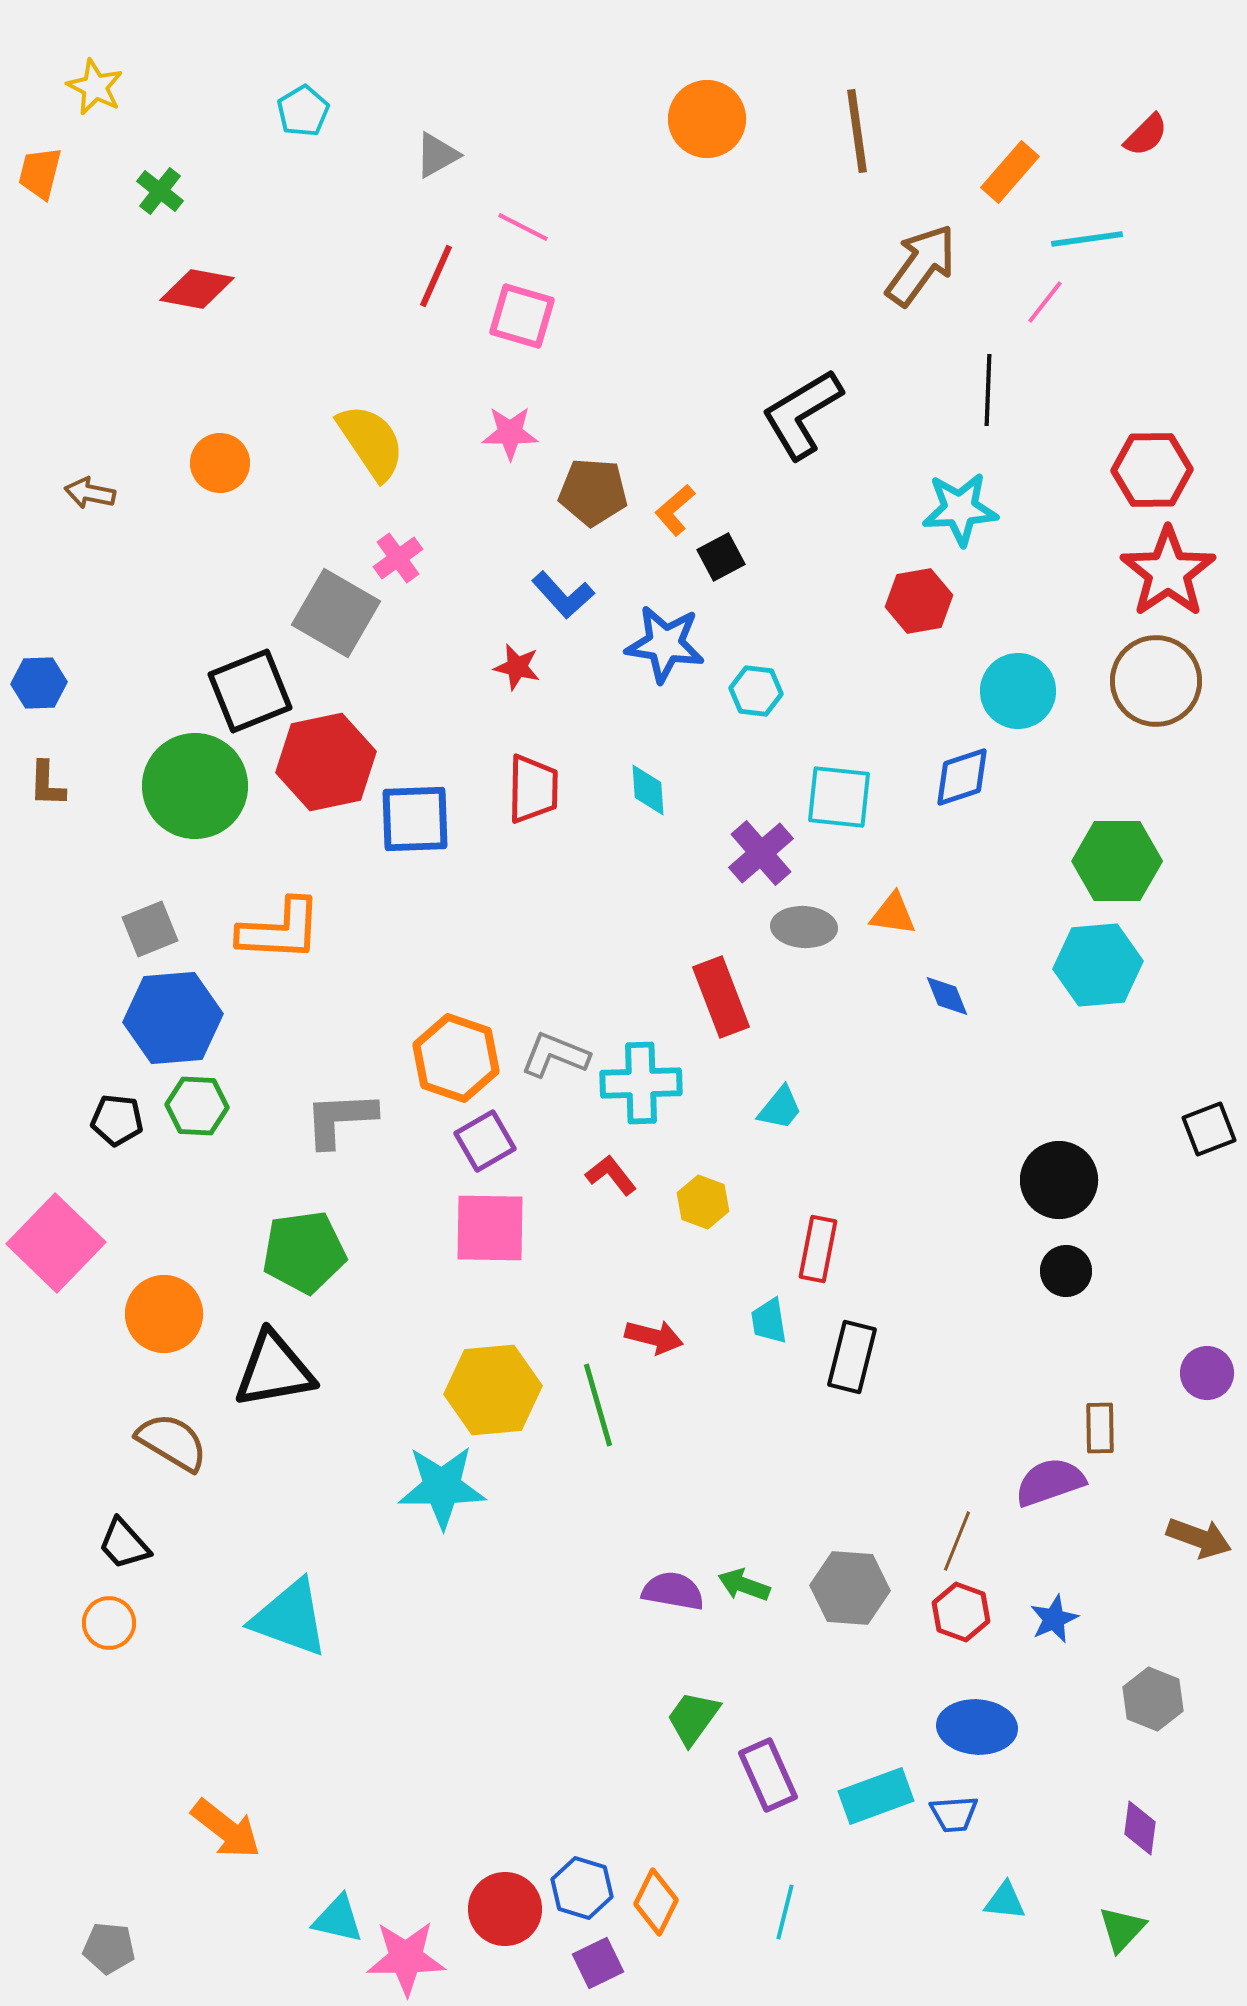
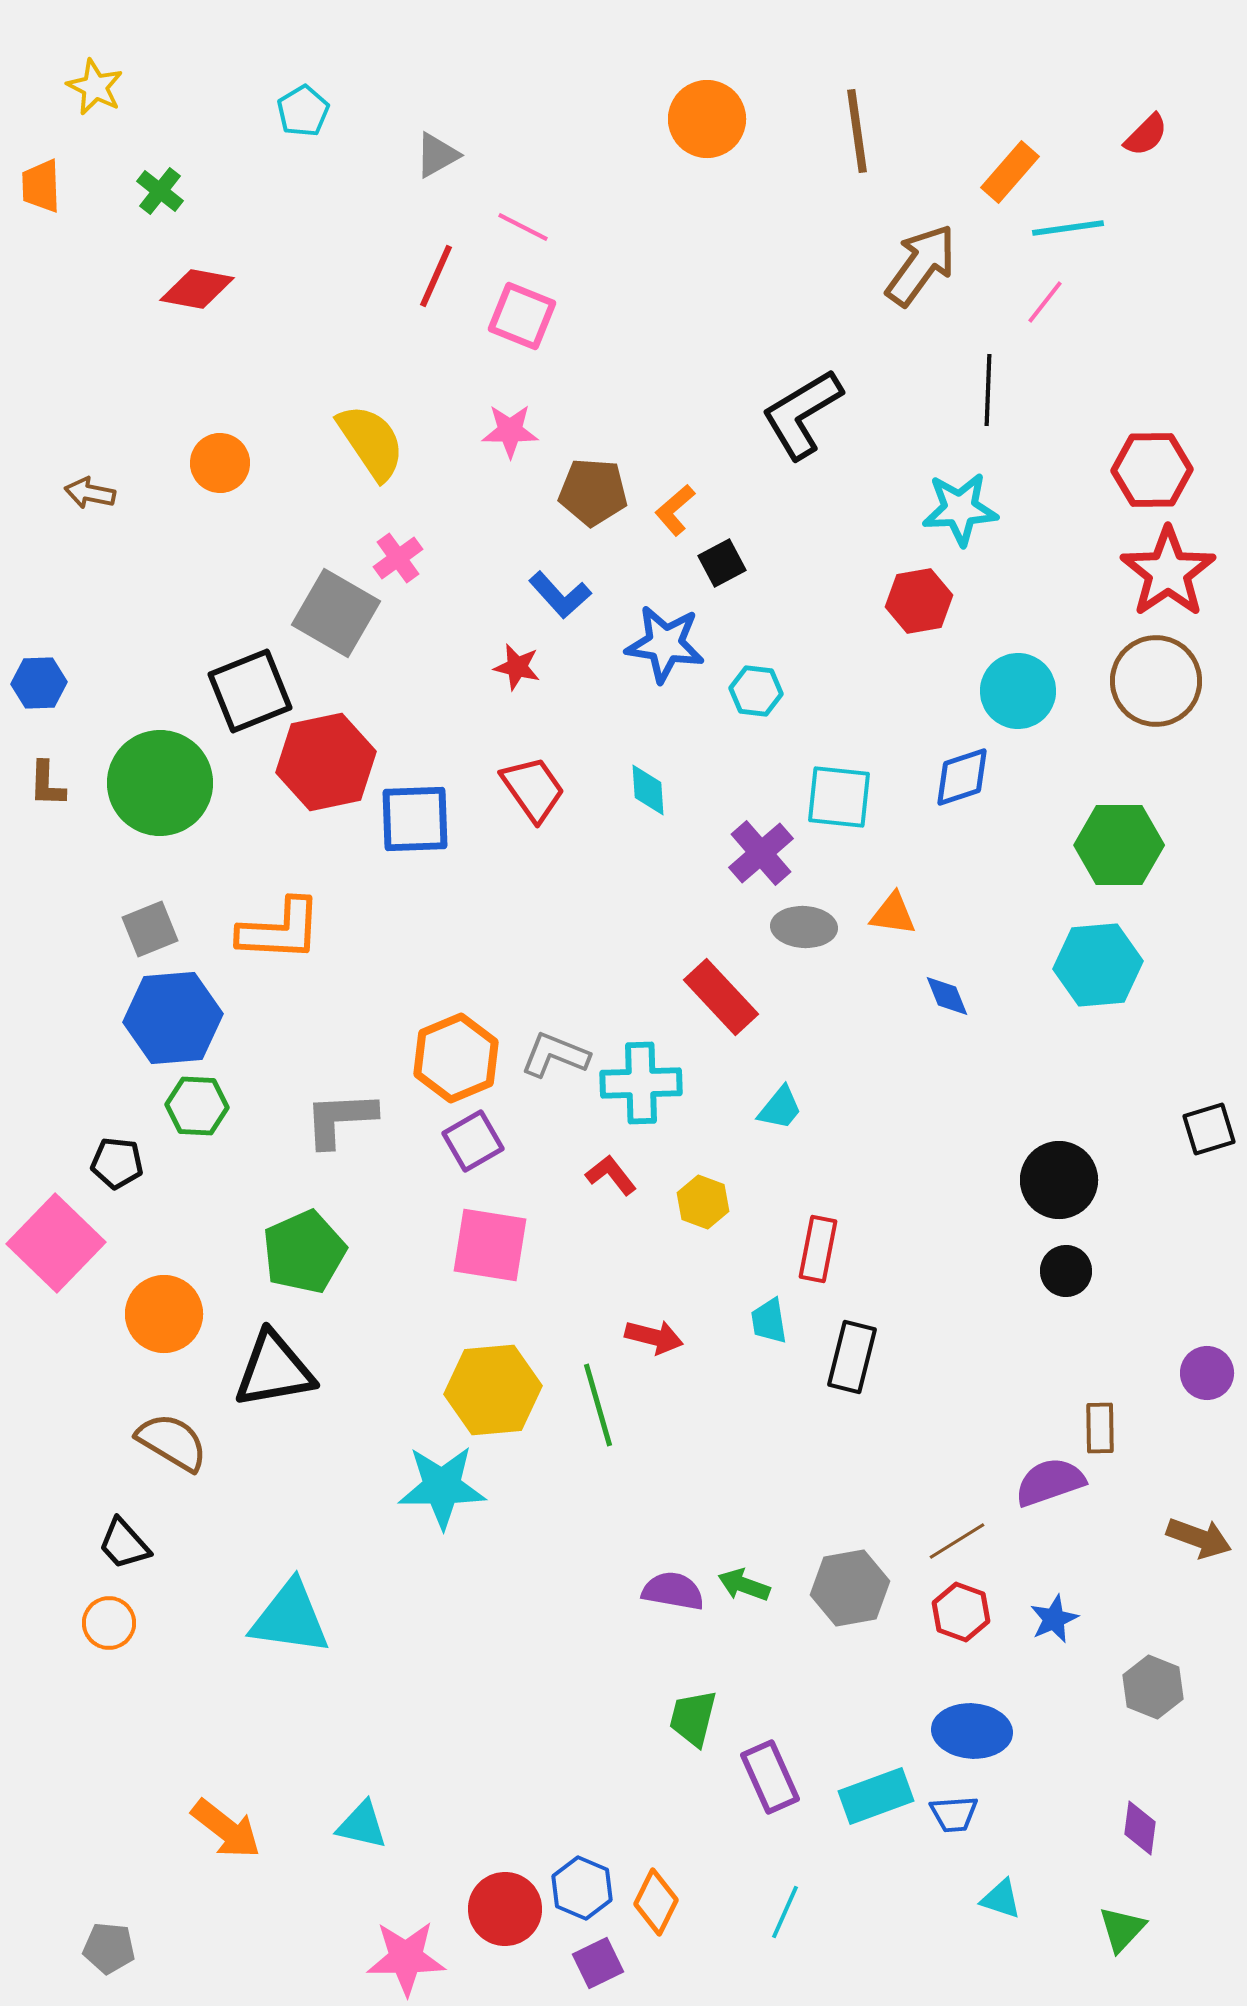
orange trapezoid at (40, 173): moved 1 px right, 13 px down; rotated 16 degrees counterclockwise
cyan line at (1087, 239): moved 19 px left, 11 px up
pink square at (522, 316): rotated 6 degrees clockwise
pink star at (510, 433): moved 2 px up
black square at (721, 557): moved 1 px right, 6 px down
blue L-shape at (563, 595): moved 3 px left
green circle at (195, 786): moved 35 px left, 3 px up
red trapezoid at (533, 789): rotated 36 degrees counterclockwise
green hexagon at (1117, 861): moved 2 px right, 16 px up
red rectangle at (721, 997): rotated 22 degrees counterclockwise
orange hexagon at (456, 1058): rotated 18 degrees clockwise
black pentagon at (117, 1120): moved 43 px down
black square at (1209, 1129): rotated 4 degrees clockwise
purple square at (485, 1141): moved 12 px left
pink square at (490, 1228): moved 17 px down; rotated 8 degrees clockwise
green pentagon at (304, 1252): rotated 16 degrees counterclockwise
brown line at (957, 1541): rotated 36 degrees clockwise
gray hexagon at (850, 1588): rotated 14 degrees counterclockwise
cyan triangle at (290, 1618): rotated 12 degrees counterclockwise
gray hexagon at (1153, 1699): moved 12 px up
green trapezoid at (693, 1718): rotated 22 degrees counterclockwise
blue ellipse at (977, 1727): moved 5 px left, 4 px down
purple rectangle at (768, 1775): moved 2 px right, 2 px down
blue hexagon at (582, 1888): rotated 6 degrees clockwise
cyan triangle at (1005, 1901): moved 4 px left, 2 px up; rotated 12 degrees clockwise
cyan line at (785, 1912): rotated 10 degrees clockwise
cyan triangle at (338, 1919): moved 24 px right, 94 px up
